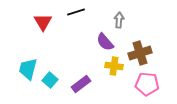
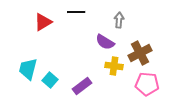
black line: rotated 18 degrees clockwise
red triangle: rotated 30 degrees clockwise
purple semicircle: rotated 18 degrees counterclockwise
brown cross: rotated 10 degrees counterclockwise
purple rectangle: moved 1 px right, 2 px down
